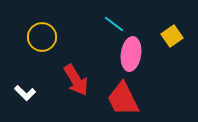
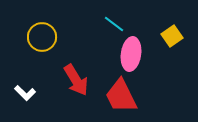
red trapezoid: moved 2 px left, 3 px up
